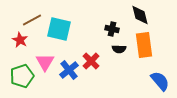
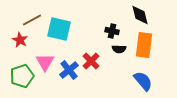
black cross: moved 2 px down
orange rectangle: rotated 15 degrees clockwise
blue semicircle: moved 17 px left
